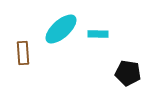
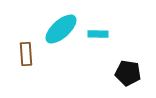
brown rectangle: moved 3 px right, 1 px down
